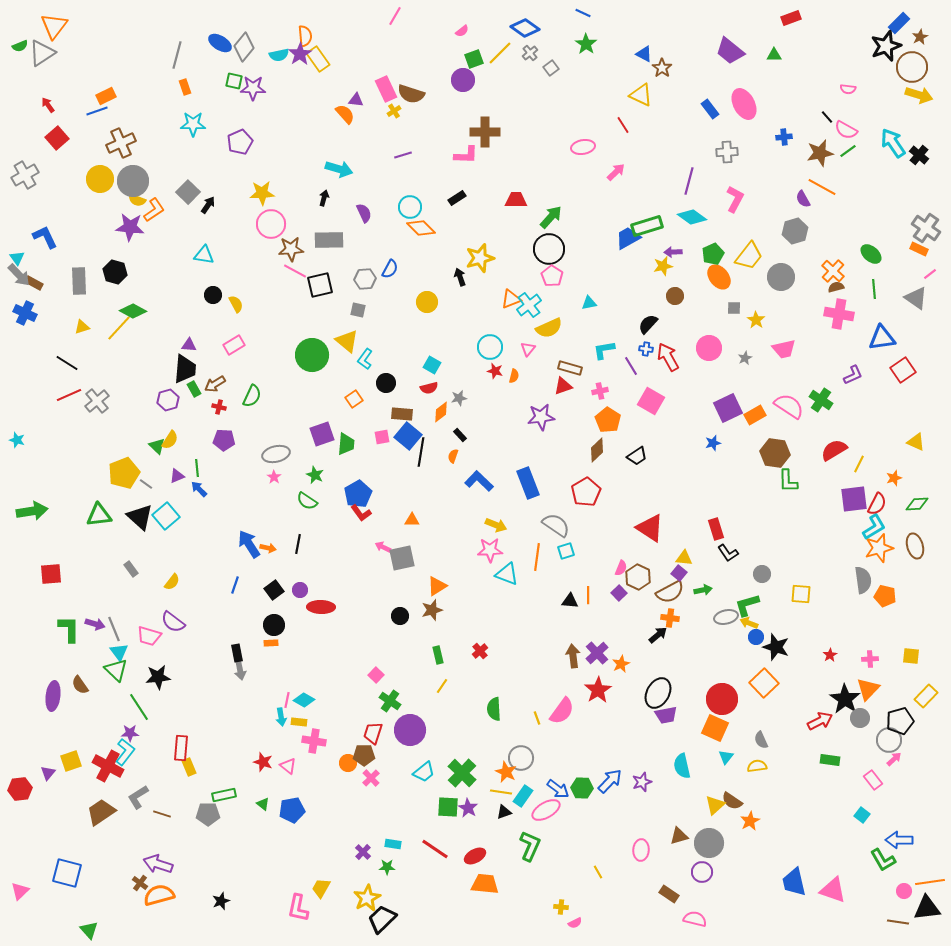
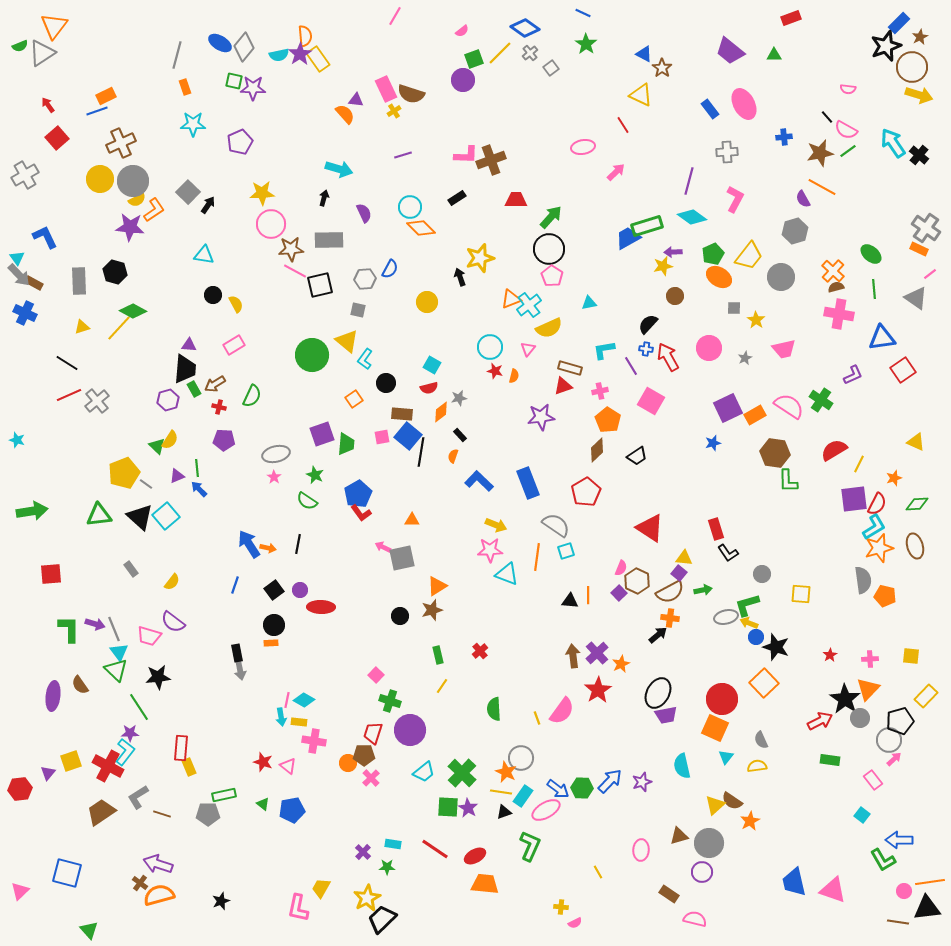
brown cross at (485, 132): moved 6 px right, 28 px down; rotated 20 degrees counterclockwise
yellow semicircle at (137, 200): rotated 48 degrees counterclockwise
orange ellipse at (719, 277): rotated 20 degrees counterclockwise
brown hexagon at (638, 577): moved 1 px left, 4 px down
green cross at (390, 701): rotated 15 degrees counterclockwise
